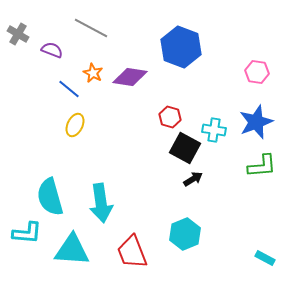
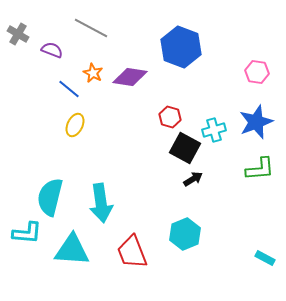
cyan cross: rotated 25 degrees counterclockwise
green L-shape: moved 2 px left, 3 px down
cyan semicircle: rotated 30 degrees clockwise
